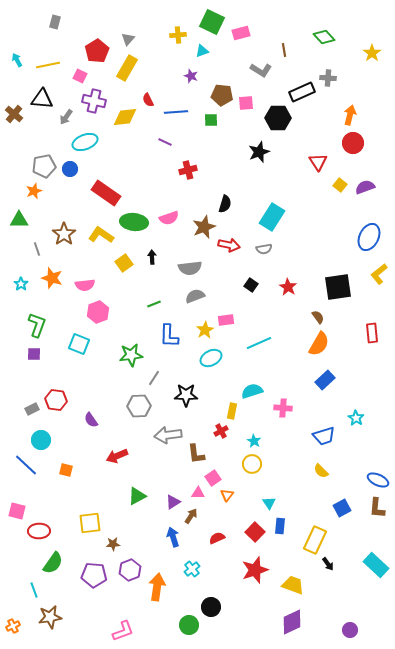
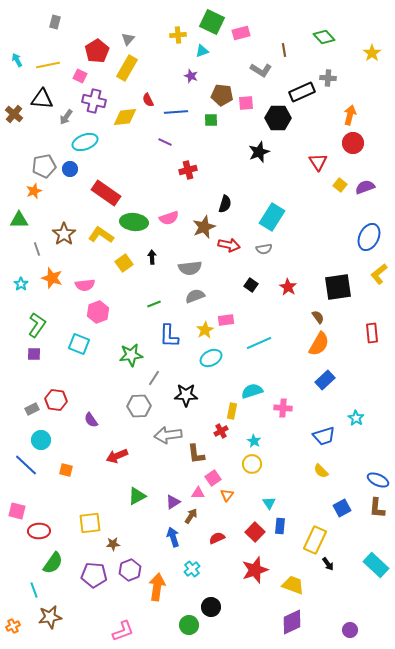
green L-shape at (37, 325): rotated 15 degrees clockwise
